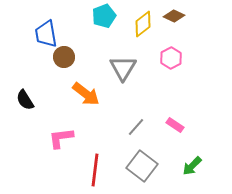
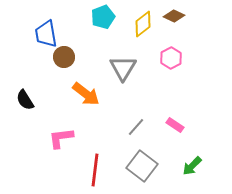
cyan pentagon: moved 1 px left, 1 px down
